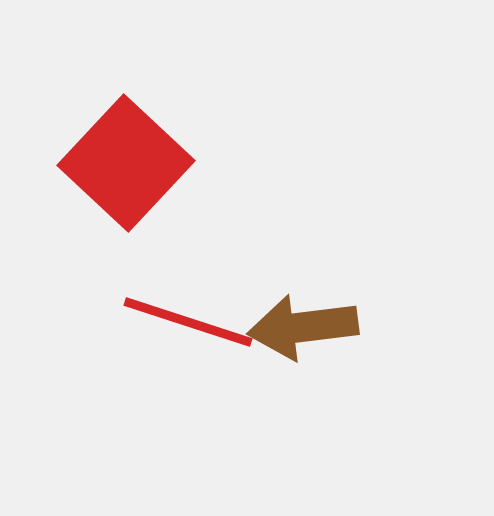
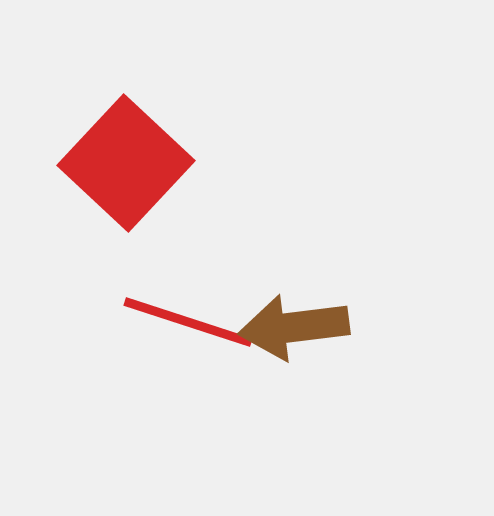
brown arrow: moved 9 px left
